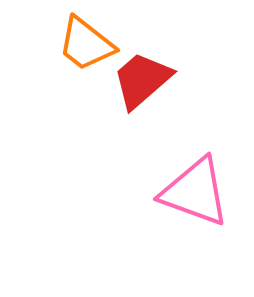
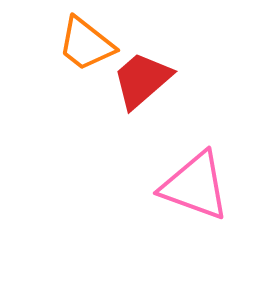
pink triangle: moved 6 px up
